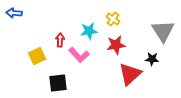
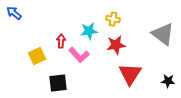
blue arrow: rotated 35 degrees clockwise
yellow cross: rotated 24 degrees counterclockwise
gray triangle: moved 3 px down; rotated 20 degrees counterclockwise
red arrow: moved 1 px right, 1 px down
black star: moved 16 px right, 22 px down
red triangle: rotated 15 degrees counterclockwise
